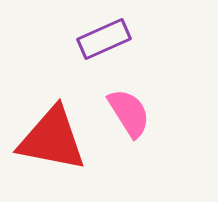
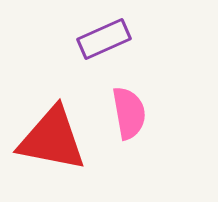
pink semicircle: rotated 22 degrees clockwise
